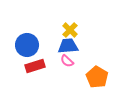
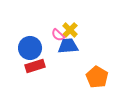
blue circle: moved 3 px right, 3 px down
pink semicircle: moved 9 px left, 26 px up
